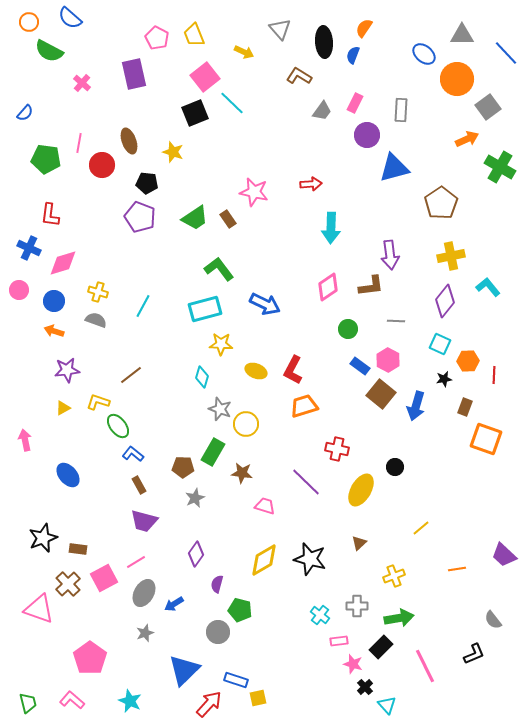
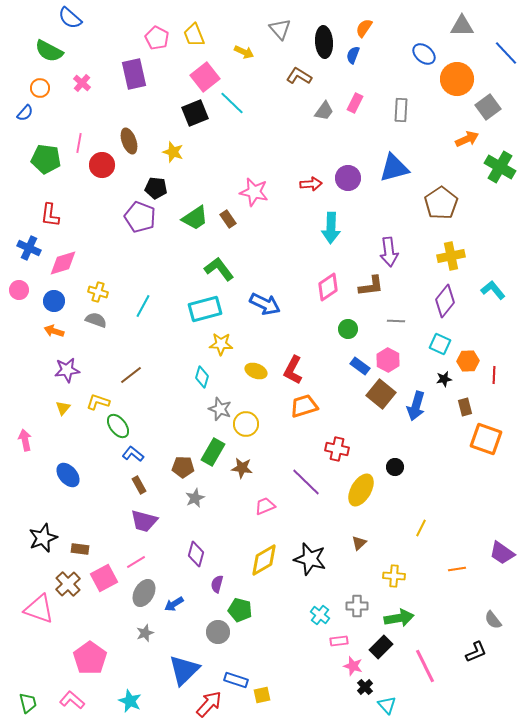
orange circle at (29, 22): moved 11 px right, 66 px down
gray triangle at (462, 35): moved 9 px up
gray trapezoid at (322, 111): moved 2 px right
purple circle at (367, 135): moved 19 px left, 43 px down
black pentagon at (147, 183): moved 9 px right, 5 px down
purple arrow at (390, 255): moved 1 px left, 3 px up
cyan L-shape at (488, 287): moved 5 px right, 3 px down
brown rectangle at (465, 407): rotated 36 degrees counterclockwise
yellow triangle at (63, 408): rotated 21 degrees counterclockwise
brown star at (242, 473): moved 5 px up
pink trapezoid at (265, 506): rotated 40 degrees counterclockwise
yellow line at (421, 528): rotated 24 degrees counterclockwise
brown rectangle at (78, 549): moved 2 px right
purple diamond at (196, 554): rotated 20 degrees counterclockwise
purple trapezoid at (504, 555): moved 2 px left, 2 px up; rotated 8 degrees counterclockwise
yellow cross at (394, 576): rotated 25 degrees clockwise
black L-shape at (474, 654): moved 2 px right, 2 px up
pink star at (353, 664): moved 2 px down
yellow square at (258, 698): moved 4 px right, 3 px up
